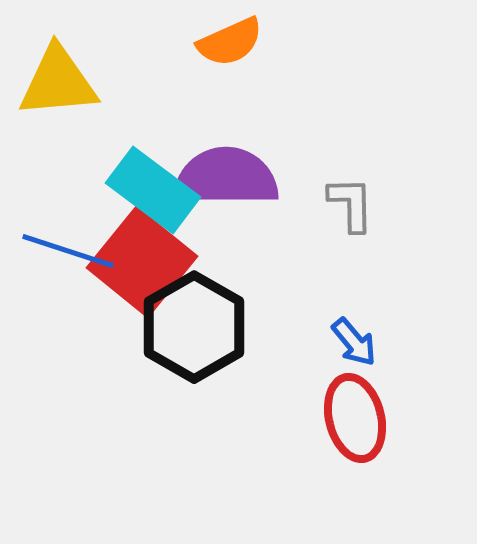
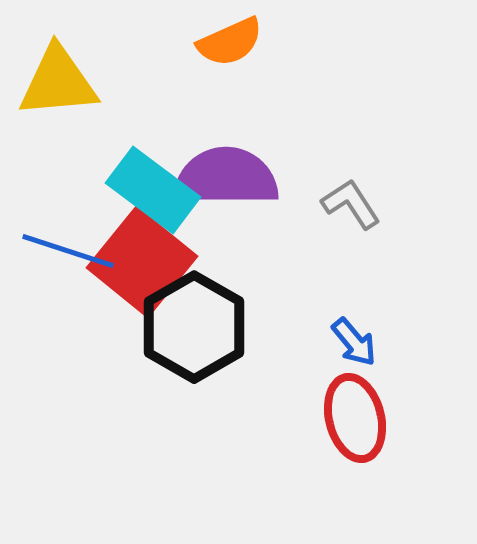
gray L-shape: rotated 32 degrees counterclockwise
